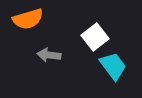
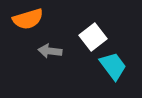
white square: moved 2 px left
gray arrow: moved 1 px right, 4 px up
